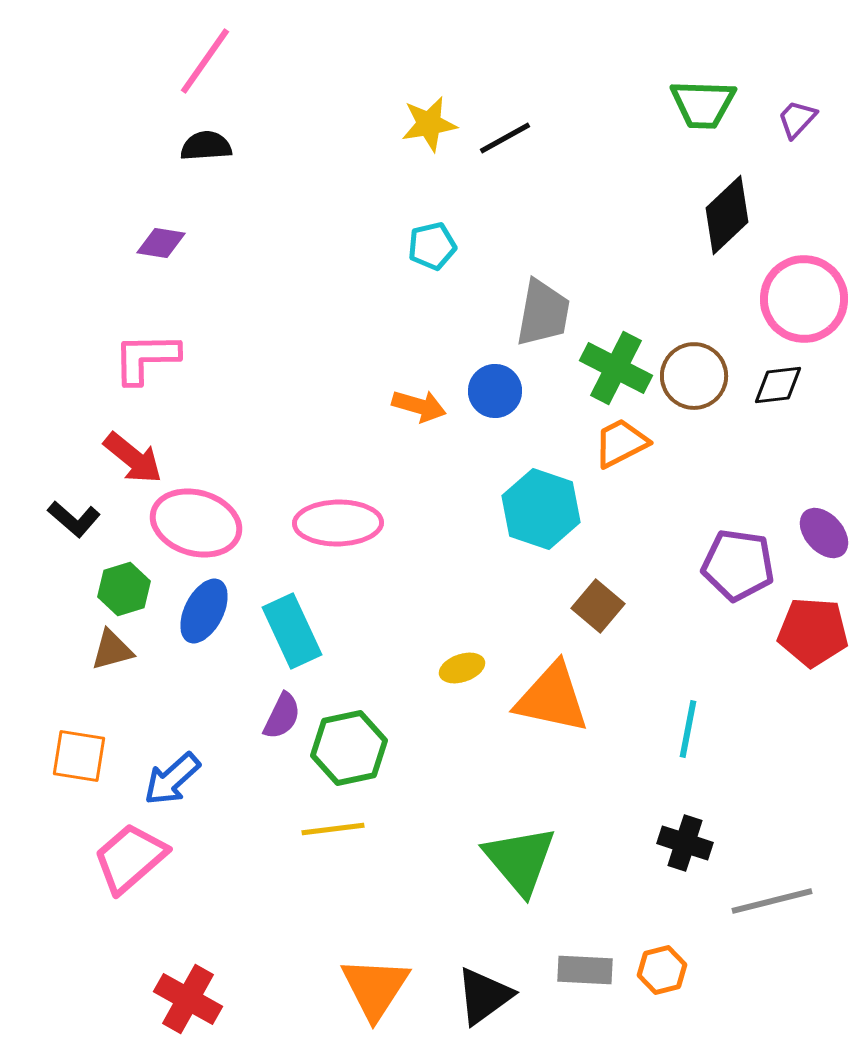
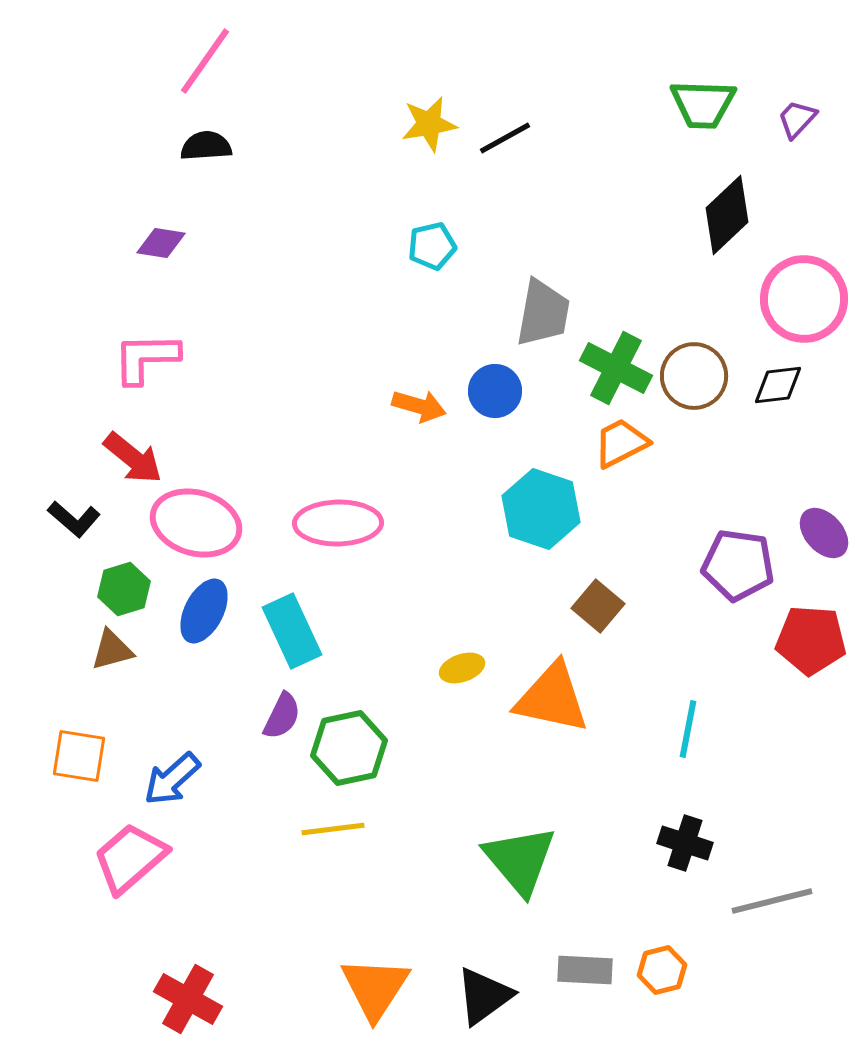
red pentagon at (813, 632): moved 2 px left, 8 px down
